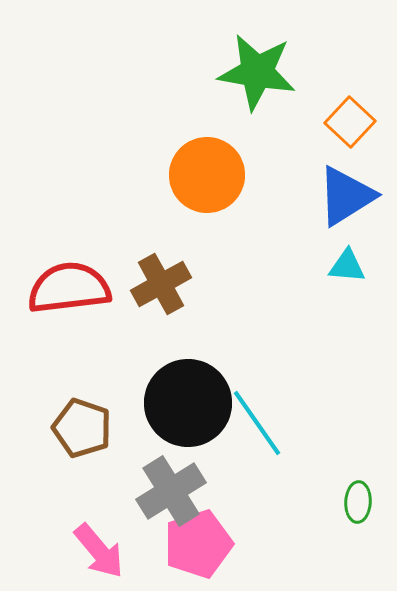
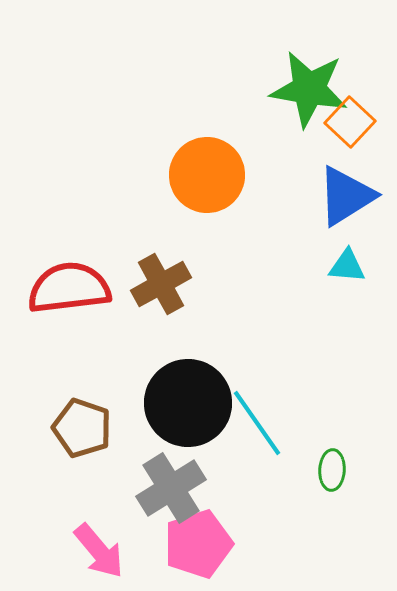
green star: moved 52 px right, 17 px down
gray cross: moved 3 px up
green ellipse: moved 26 px left, 32 px up
